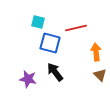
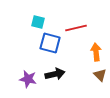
black arrow: moved 2 px down; rotated 114 degrees clockwise
